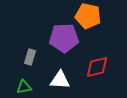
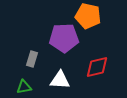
gray rectangle: moved 2 px right, 2 px down
